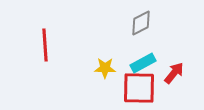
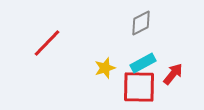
red line: moved 2 px right, 2 px up; rotated 48 degrees clockwise
yellow star: rotated 20 degrees counterclockwise
red arrow: moved 1 px left, 1 px down
red square: moved 1 px up
